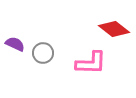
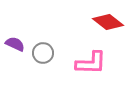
red diamond: moved 6 px left, 7 px up
